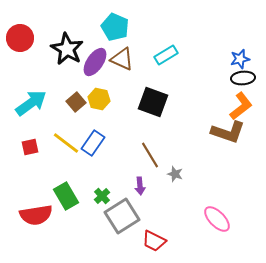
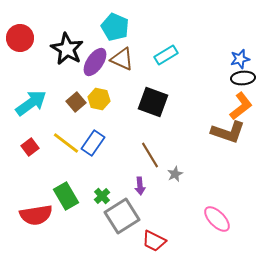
red square: rotated 24 degrees counterclockwise
gray star: rotated 28 degrees clockwise
